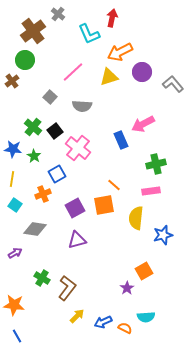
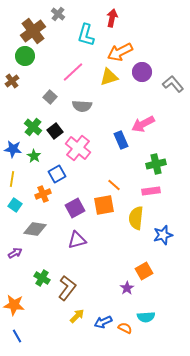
cyan L-shape at (89, 34): moved 3 px left, 1 px down; rotated 40 degrees clockwise
green circle at (25, 60): moved 4 px up
